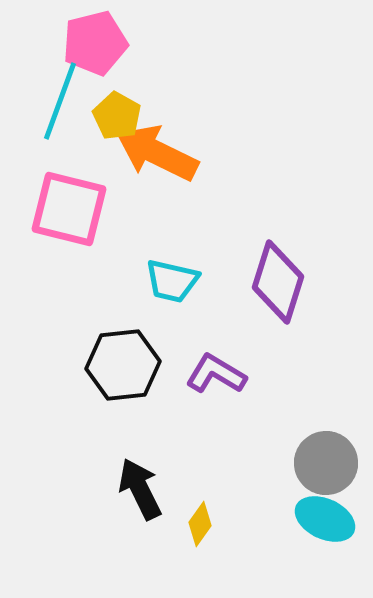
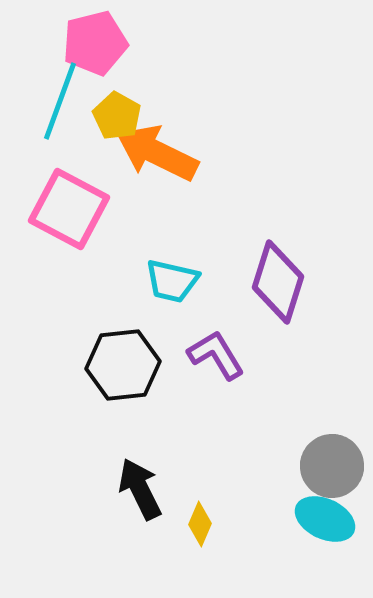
pink square: rotated 14 degrees clockwise
purple L-shape: moved 19 px up; rotated 28 degrees clockwise
gray circle: moved 6 px right, 3 px down
yellow diamond: rotated 12 degrees counterclockwise
